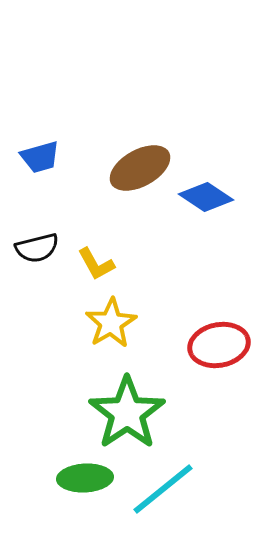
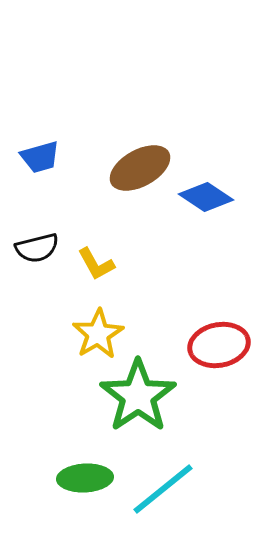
yellow star: moved 13 px left, 11 px down
green star: moved 11 px right, 17 px up
